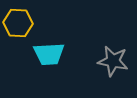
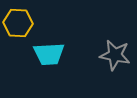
gray star: moved 2 px right, 6 px up
